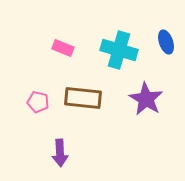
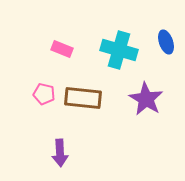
pink rectangle: moved 1 px left, 1 px down
pink pentagon: moved 6 px right, 8 px up
